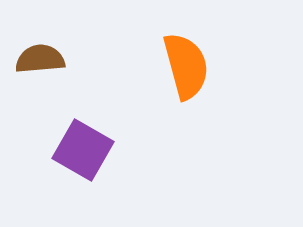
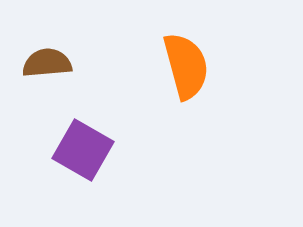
brown semicircle: moved 7 px right, 4 px down
